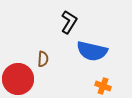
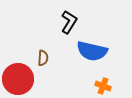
brown semicircle: moved 1 px up
